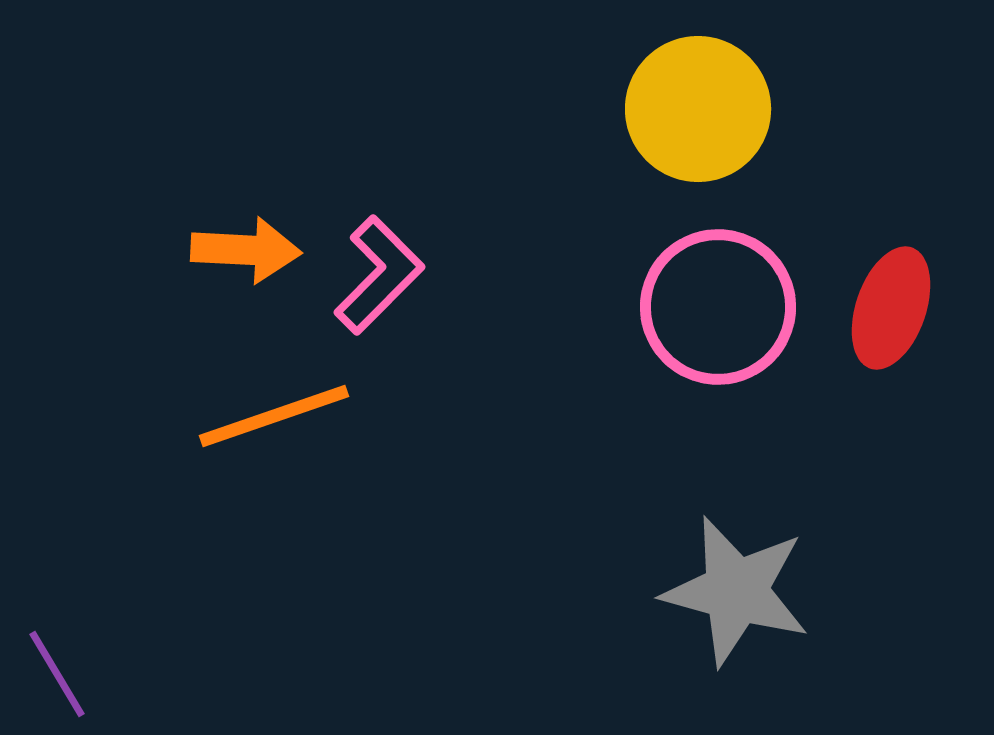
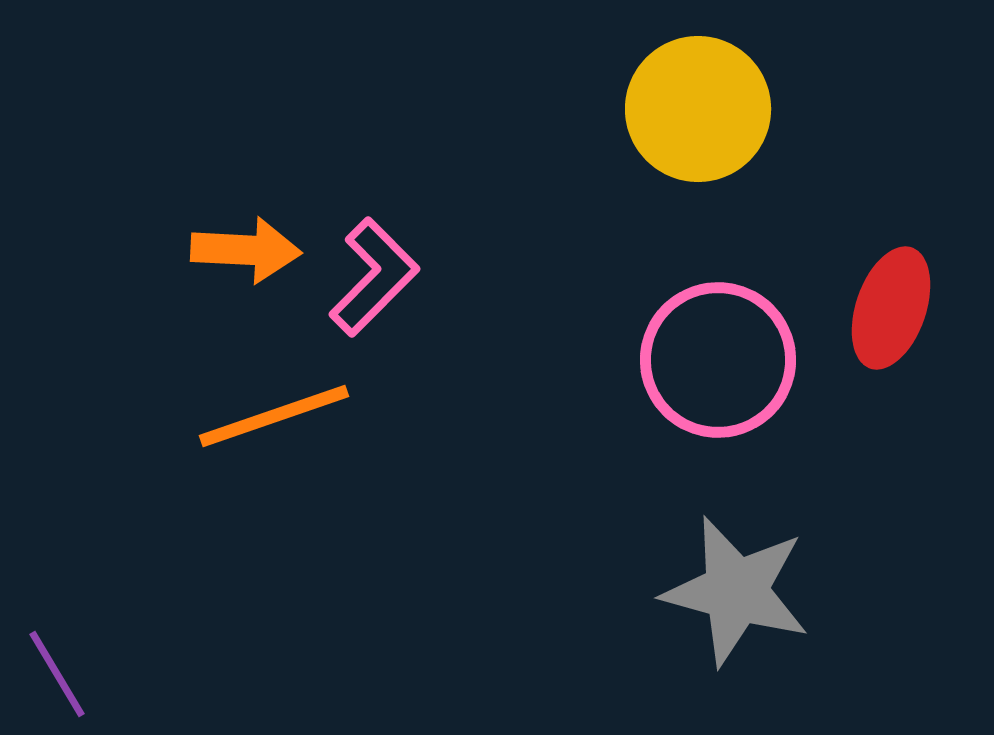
pink L-shape: moved 5 px left, 2 px down
pink circle: moved 53 px down
